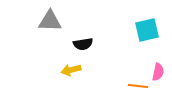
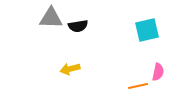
gray triangle: moved 1 px right, 3 px up
black semicircle: moved 5 px left, 18 px up
yellow arrow: moved 1 px left, 1 px up
orange line: rotated 18 degrees counterclockwise
